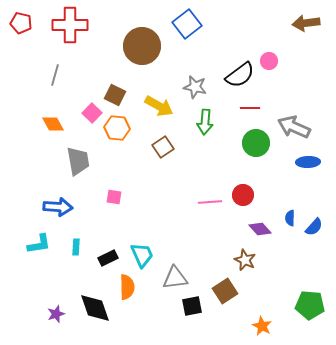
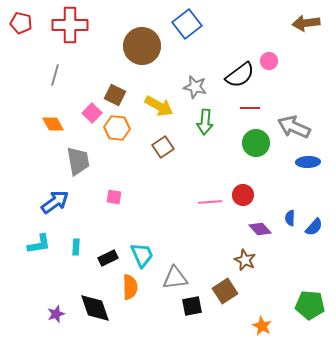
blue arrow at (58, 207): moved 3 px left, 5 px up; rotated 40 degrees counterclockwise
orange semicircle at (127, 287): moved 3 px right
